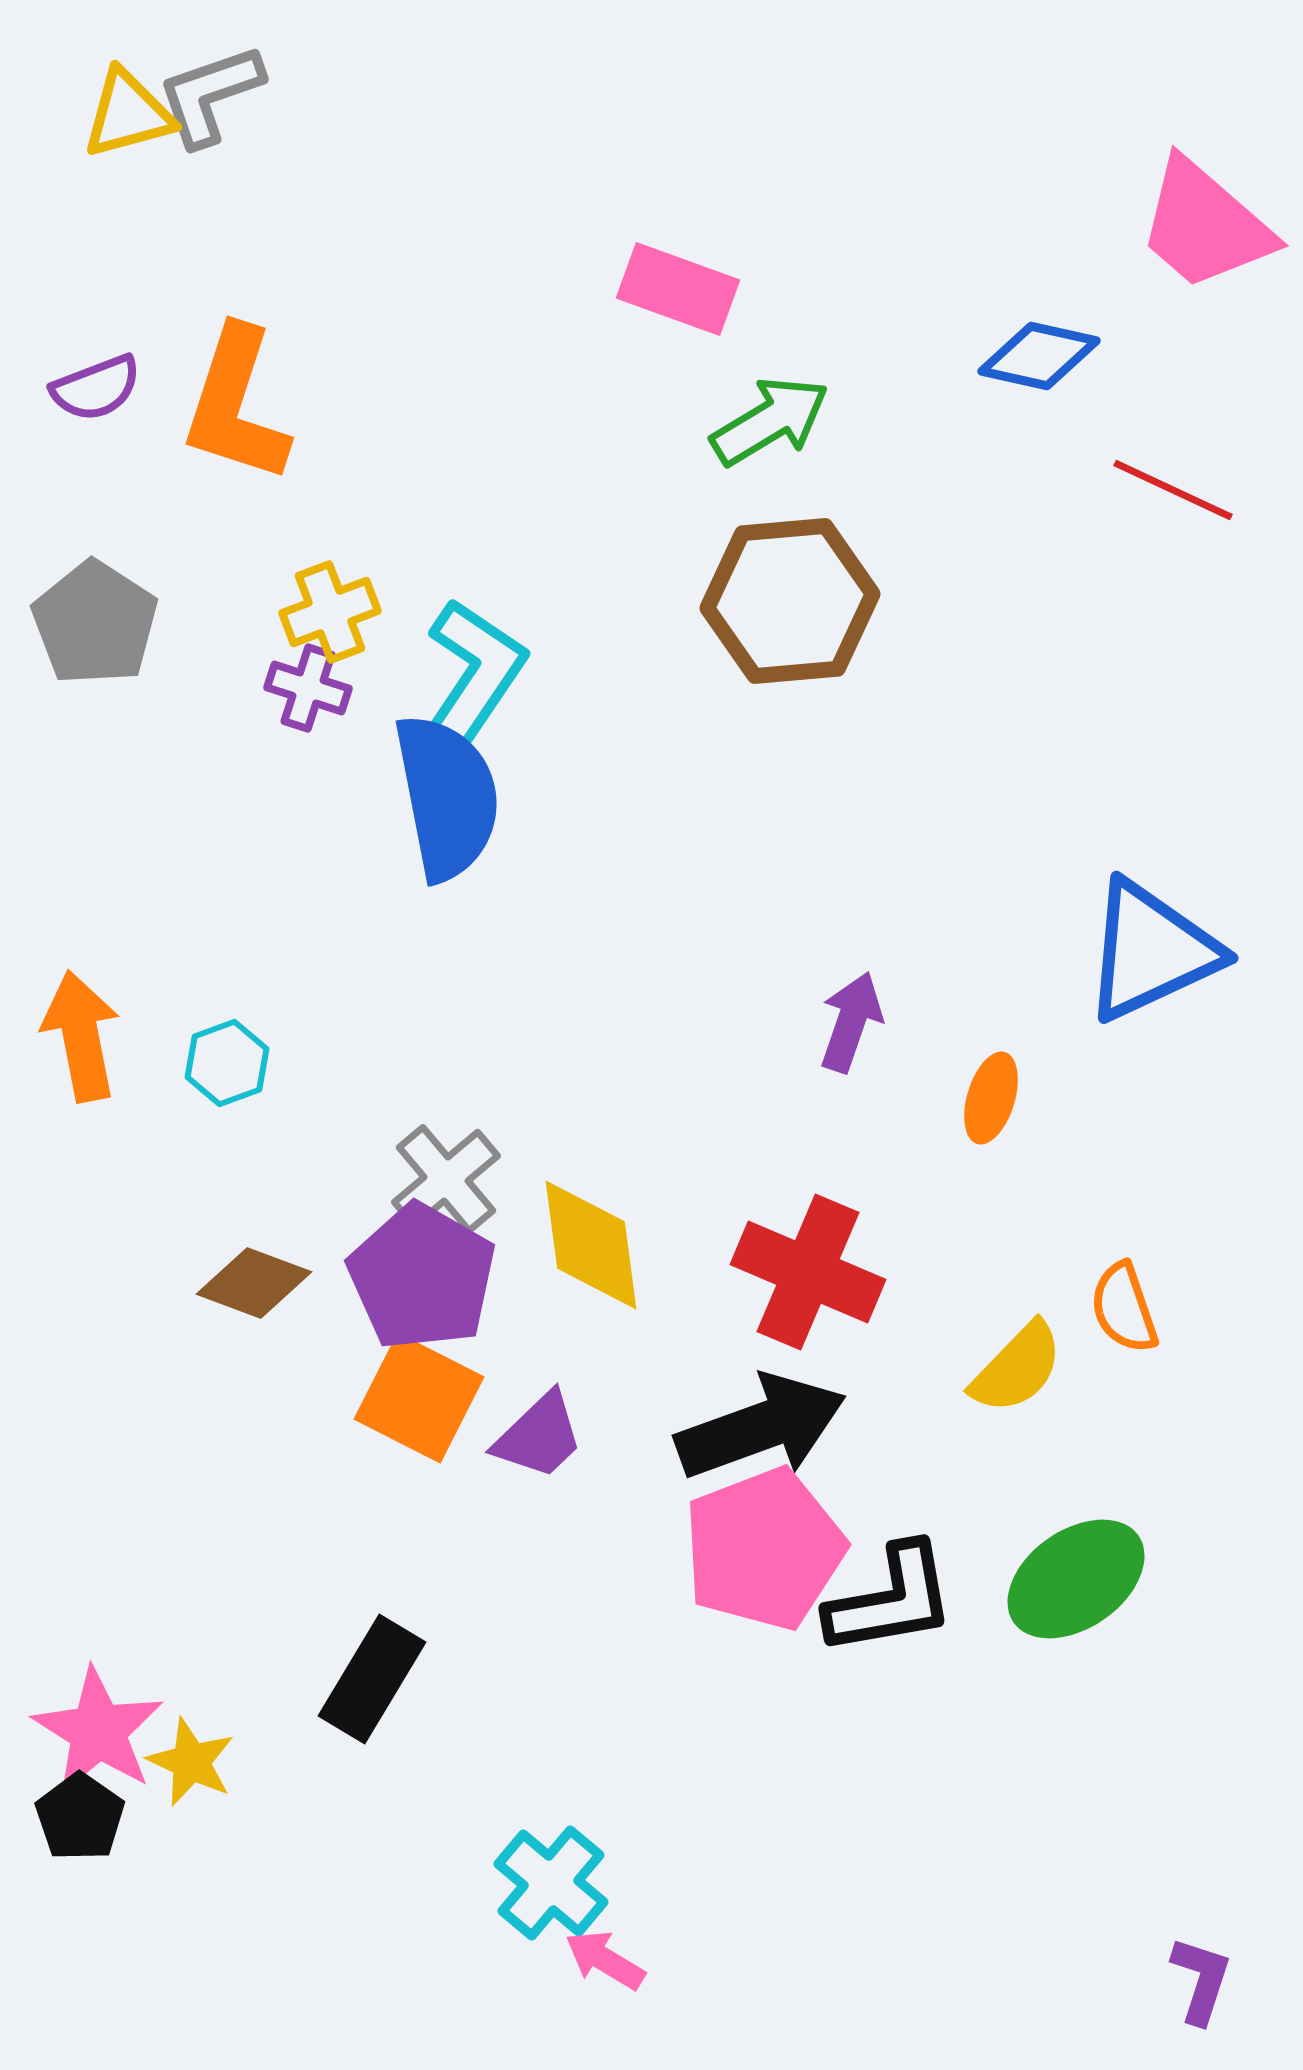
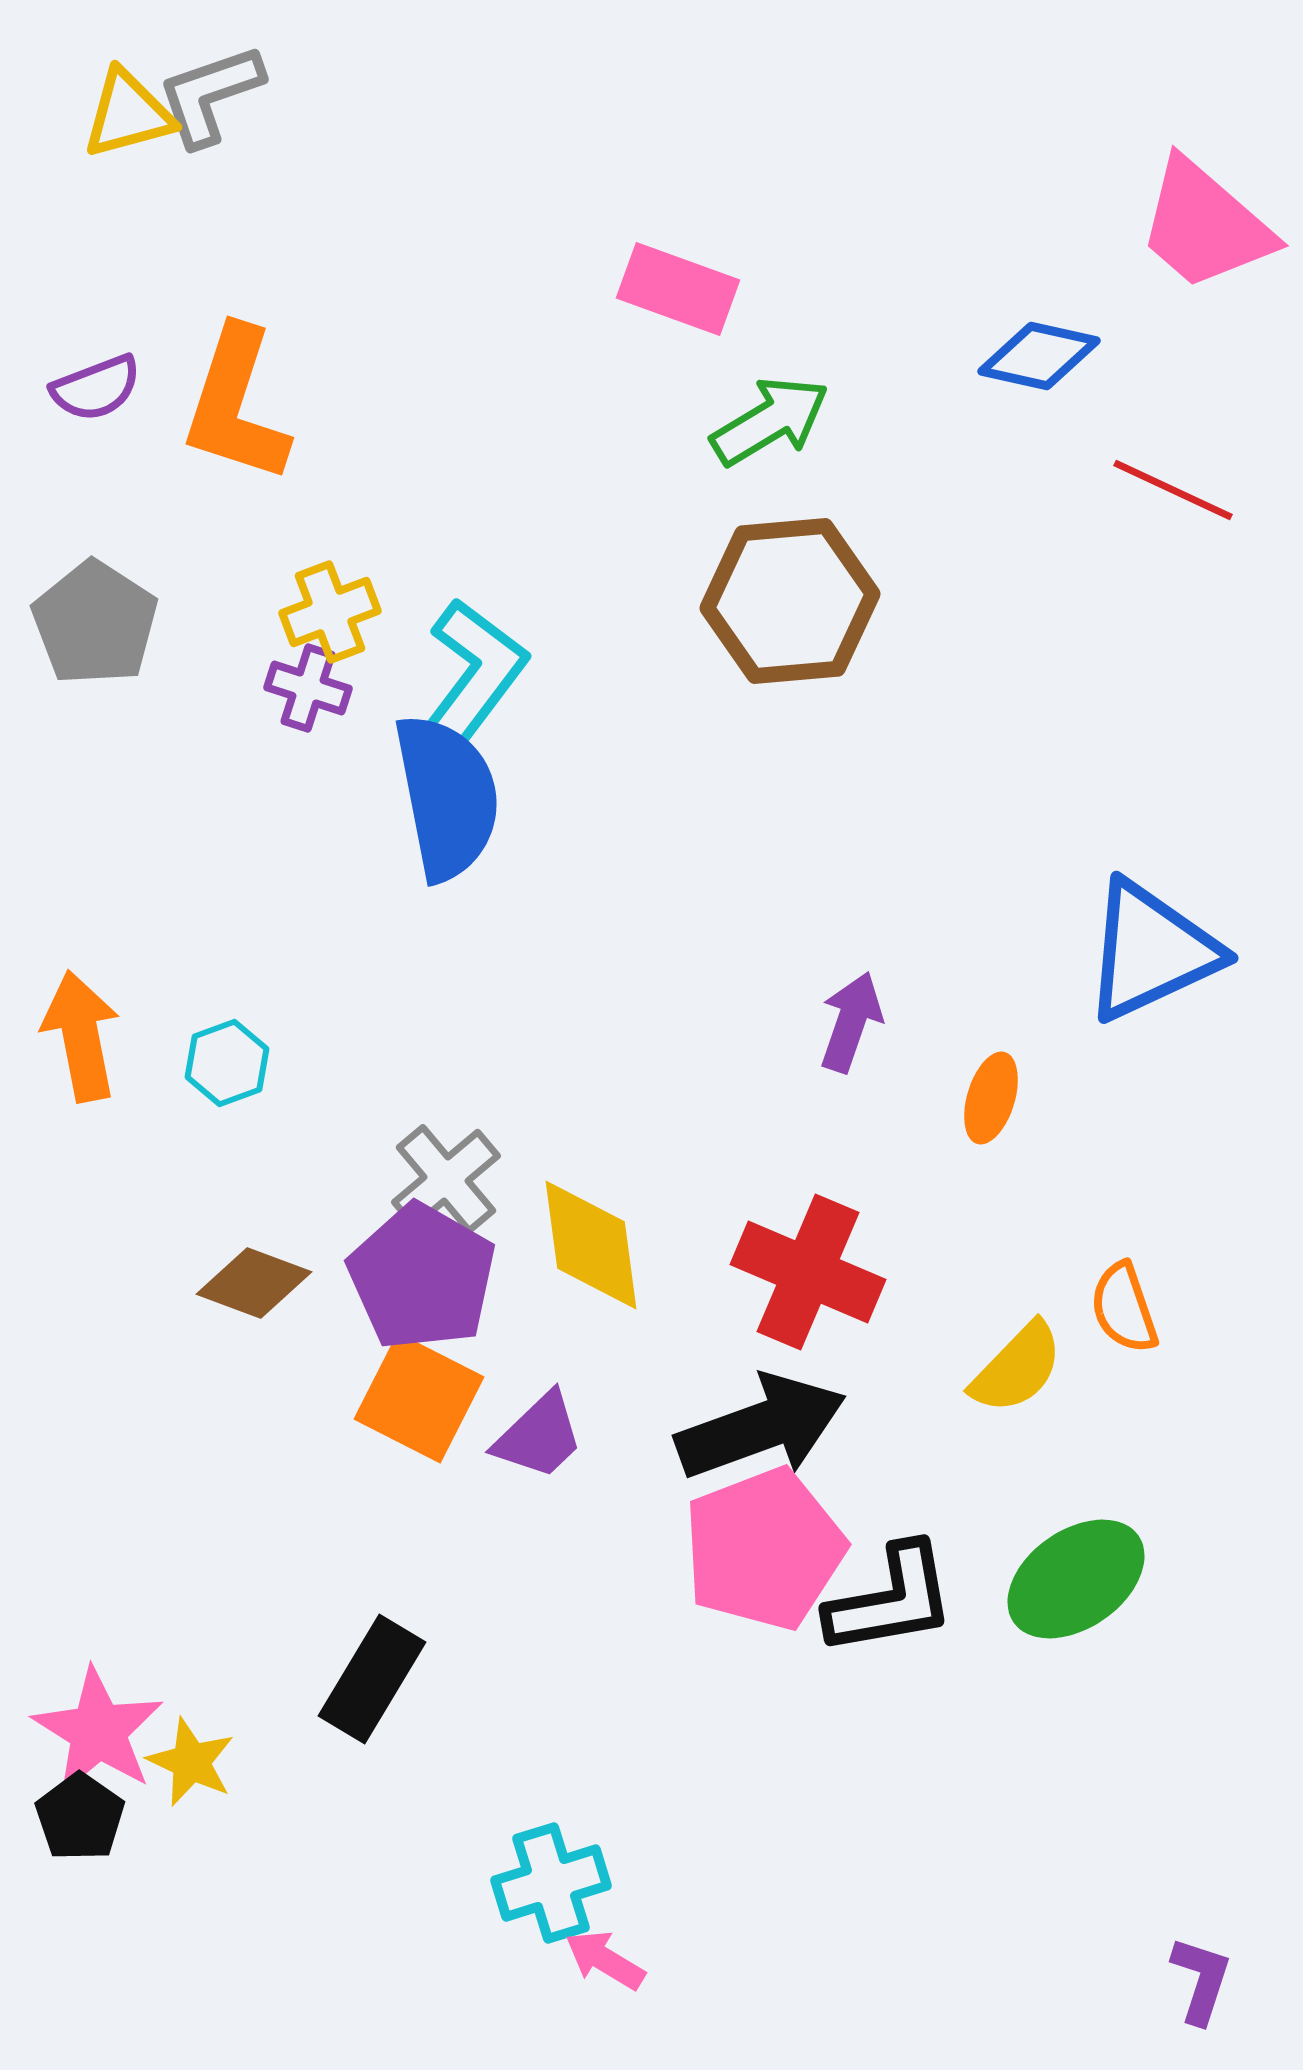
cyan L-shape: rotated 3 degrees clockwise
cyan cross: rotated 33 degrees clockwise
